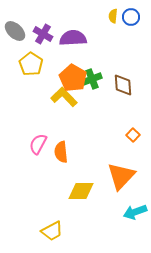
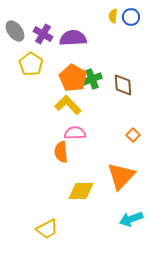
gray ellipse: rotated 10 degrees clockwise
yellow L-shape: moved 4 px right, 8 px down
pink semicircle: moved 37 px right, 11 px up; rotated 60 degrees clockwise
cyan arrow: moved 4 px left, 7 px down
yellow trapezoid: moved 5 px left, 2 px up
